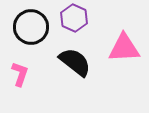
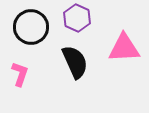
purple hexagon: moved 3 px right
black semicircle: rotated 28 degrees clockwise
